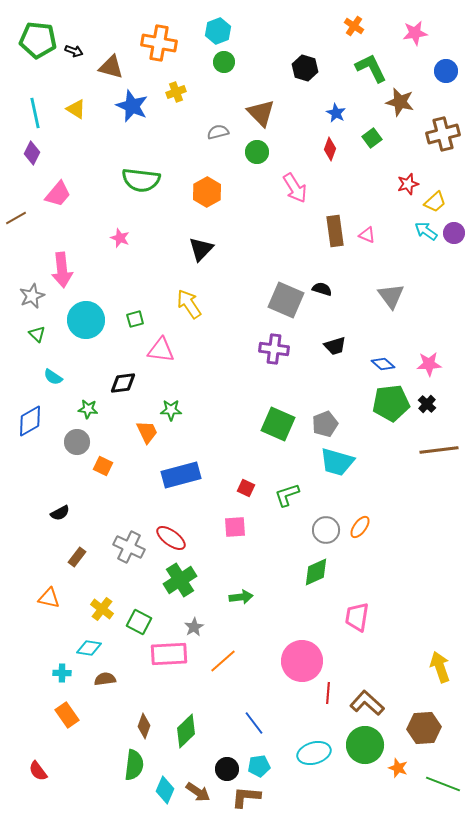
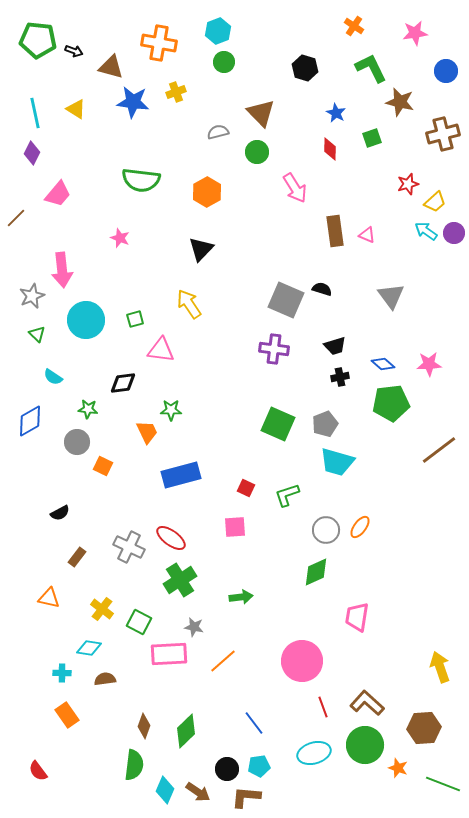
blue star at (132, 106): moved 1 px right, 4 px up; rotated 16 degrees counterclockwise
green square at (372, 138): rotated 18 degrees clockwise
red diamond at (330, 149): rotated 20 degrees counterclockwise
brown line at (16, 218): rotated 15 degrees counterclockwise
black cross at (427, 404): moved 87 px left, 27 px up; rotated 36 degrees clockwise
brown line at (439, 450): rotated 30 degrees counterclockwise
gray star at (194, 627): rotated 30 degrees counterclockwise
red line at (328, 693): moved 5 px left, 14 px down; rotated 25 degrees counterclockwise
